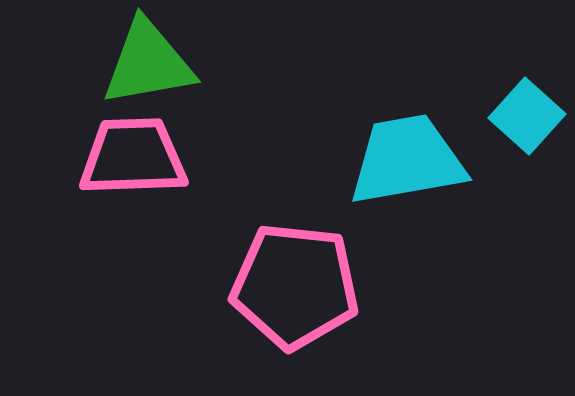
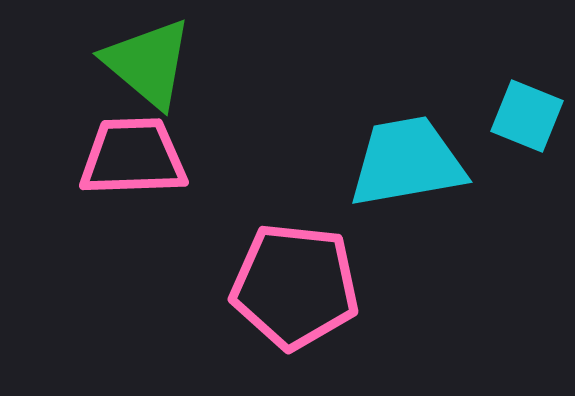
green triangle: rotated 50 degrees clockwise
cyan square: rotated 20 degrees counterclockwise
cyan trapezoid: moved 2 px down
